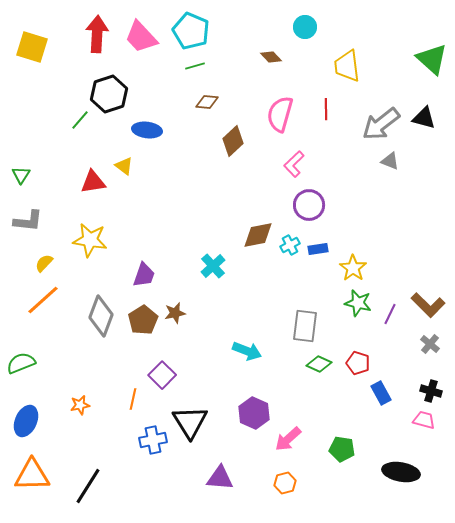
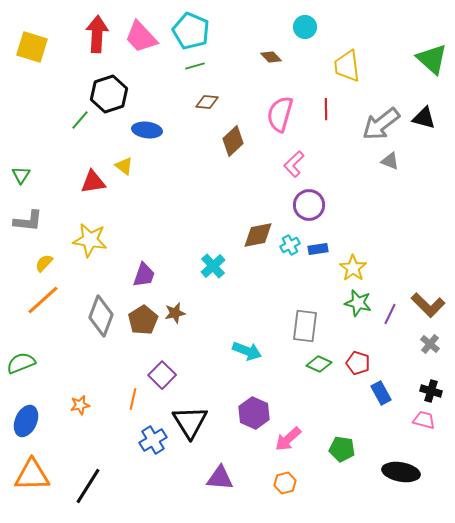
blue cross at (153, 440): rotated 20 degrees counterclockwise
